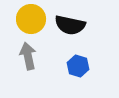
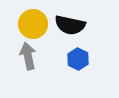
yellow circle: moved 2 px right, 5 px down
blue hexagon: moved 7 px up; rotated 10 degrees clockwise
